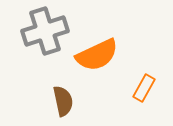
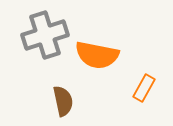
gray cross: moved 4 px down
orange semicircle: rotated 36 degrees clockwise
